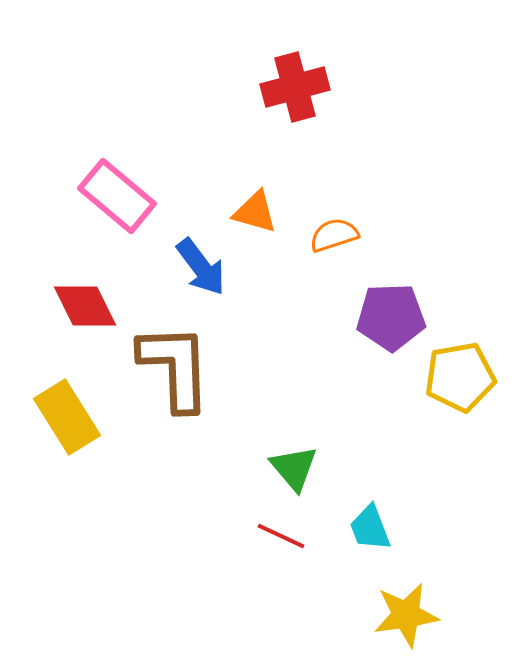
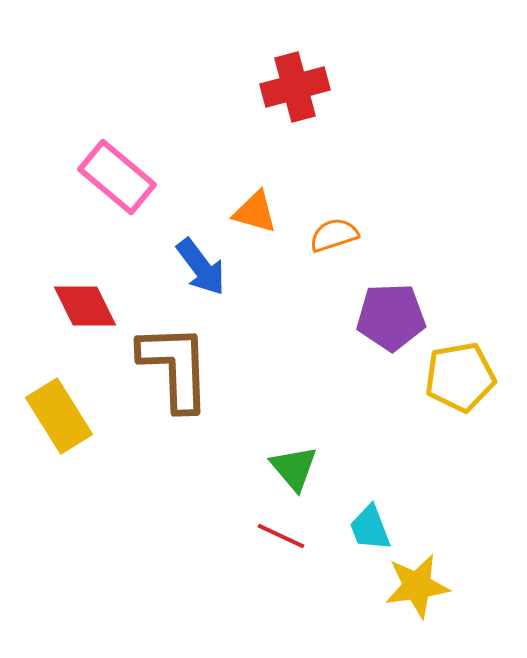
pink rectangle: moved 19 px up
yellow rectangle: moved 8 px left, 1 px up
yellow star: moved 11 px right, 29 px up
